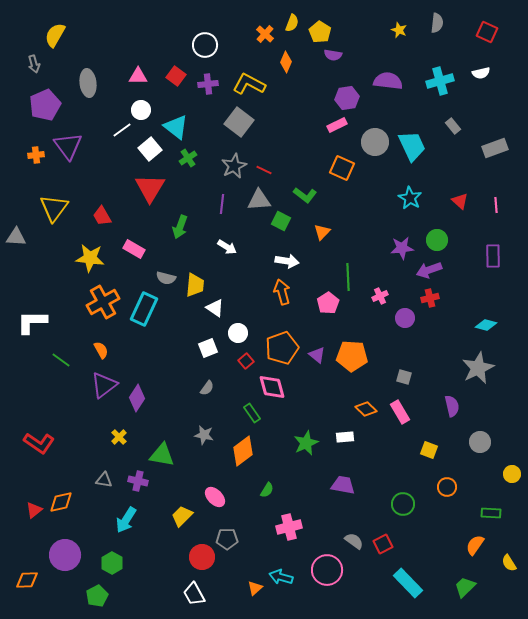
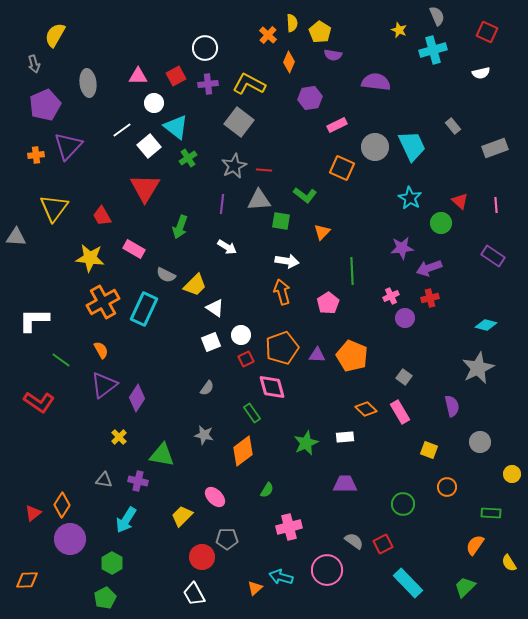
yellow semicircle at (292, 23): rotated 24 degrees counterclockwise
gray semicircle at (437, 23): moved 7 px up; rotated 30 degrees counterclockwise
orange cross at (265, 34): moved 3 px right, 1 px down
white circle at (205, 45): moved 3 px down
orange diamond at (286, 62): moved 3 px right
red square at (176, 76): rotated 24 degrees clockwise
purple semicircle at (388, 81): moved 12 px left, 1 px down
cyan cross at (440, 81): moved 7 px left, 31 px up
purple hexagon at (347, 98): moved 37 px left
white circle at (141, 110): moved 13 px right, 7 px up
gray circle at (375, 142): moved 5 px down
purple triangle at (68, 146): rotated 20 degrees clockwise
white square at (150, 149): moved 1 px left, 3 px up
red line at (264, 170): rotated 21 degrees counterclockwise
red triangle at (150, 188): moved 5 px left
green square at (281, 221): rotated 18 degrees counterclockwise
green circle at (437, 240): moved 4 px right, 17 px up
purple rectangle at (493, 256): rotated 55 degrees counterclockwise
purple arrow at (429, 270): moved 2 px up
green line at (348, 277): moved 4 px right, 6 px up
gray semicircle at (166, 278): moved 3 px up; rotated 12 degrees clockwise
yellow trapezoid at (195, 285): rotated 40 degrees clockwise
pink cross at (380, 296): moved 11 px right
white L-shape at (32, 322): moved 2 px right, 2 px up
white circle at (238, 333): moved 3 px right, 2 px down
white square at (208, 348): moved 3 px right, 6 px up
purple triangle at (317, 355): rotated 36 degrees counterclockwise
orange pentagon at (352, 356): rotated 20 degrees clockwise
red square at (246, 361): moved 2 px up; rotated 14 degrees clockwise
gray square at (404, 377): rotated 21 degrees clockwise
red L-shape at (39, 443): moved 41 px up
purple trapezoid at (343, 485): moved 2 px right, 1 px up; rotated 10 degrees counterclockwise
orange diamond at (61, 502): moved 1 px right, 3 px down; rotated 45 degrees counterclockwise
red triangle at (34, 510): moved 1 px left, 3 px down
purple circle at (65, 555): moved 5 px right, 16 px up
green pentagon at (97, 596): moved 8 px right, 2 px down
